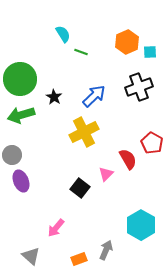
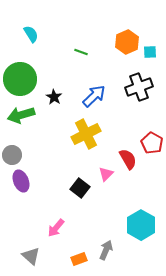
cyan semicircle: moved 32 px left
yellow cross: moved 2 px right, 2 px down
